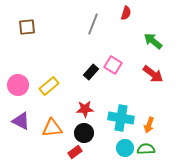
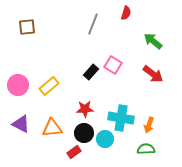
purple triangle: moved 3 px down
cyan circle: moved 20 px left, 9 px up
red rectangle: moved 1 px left
